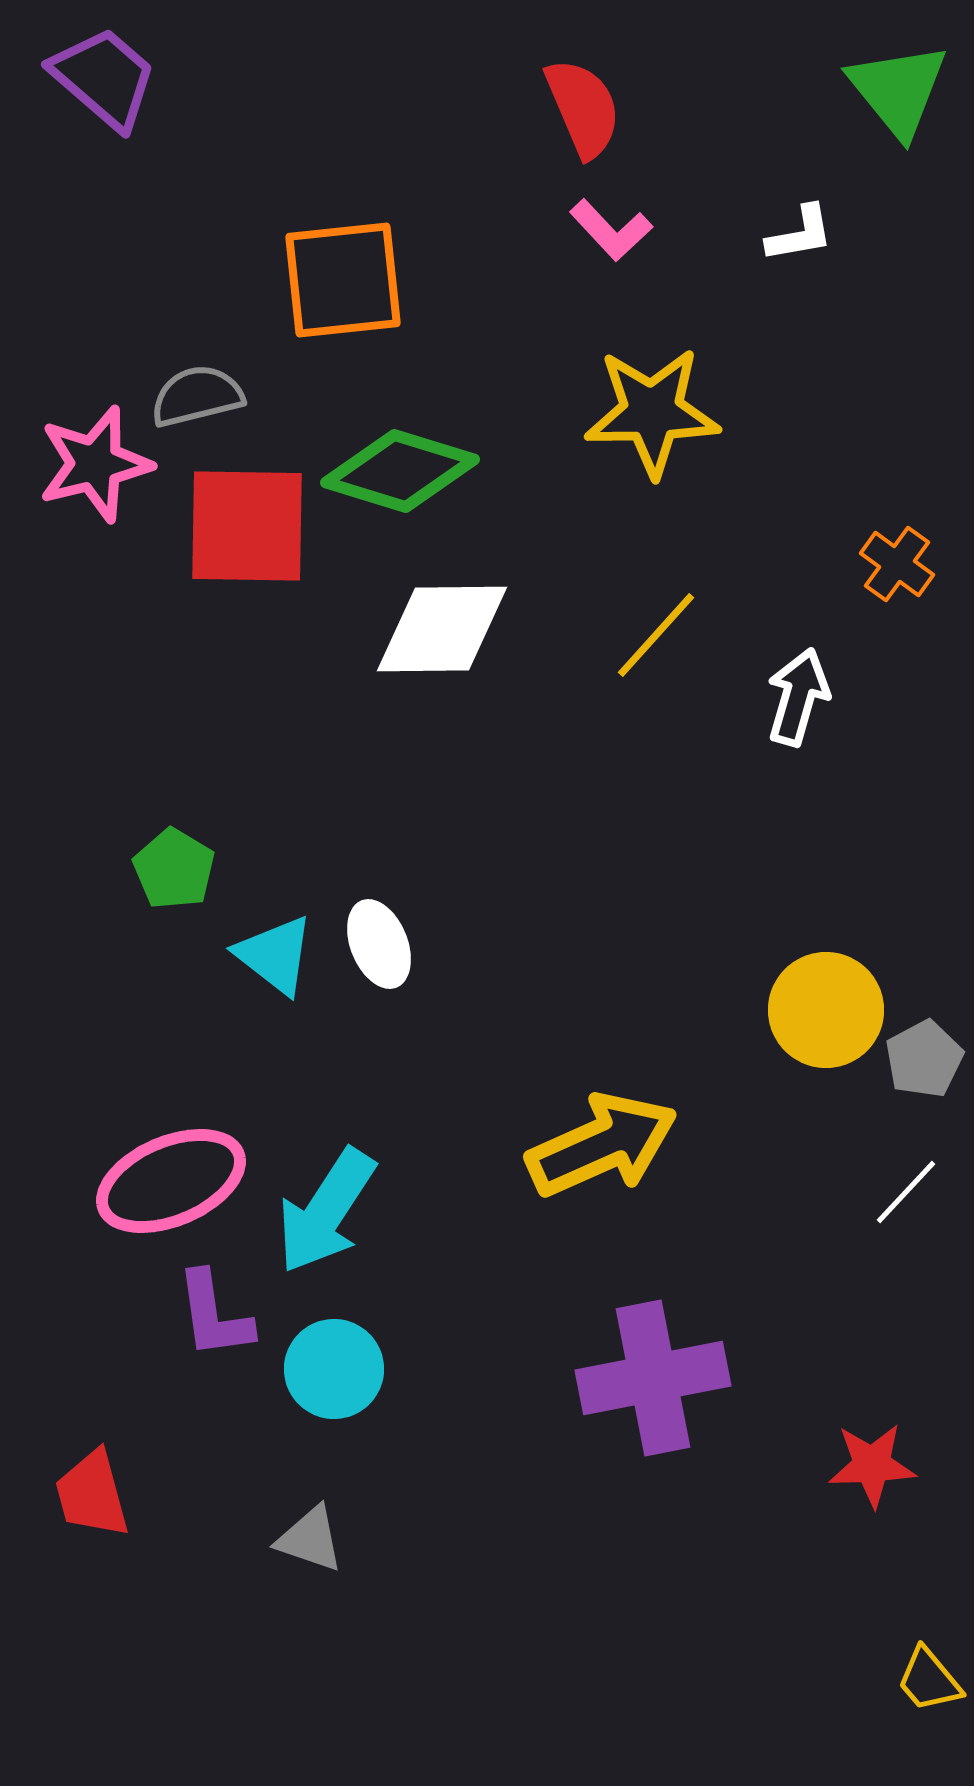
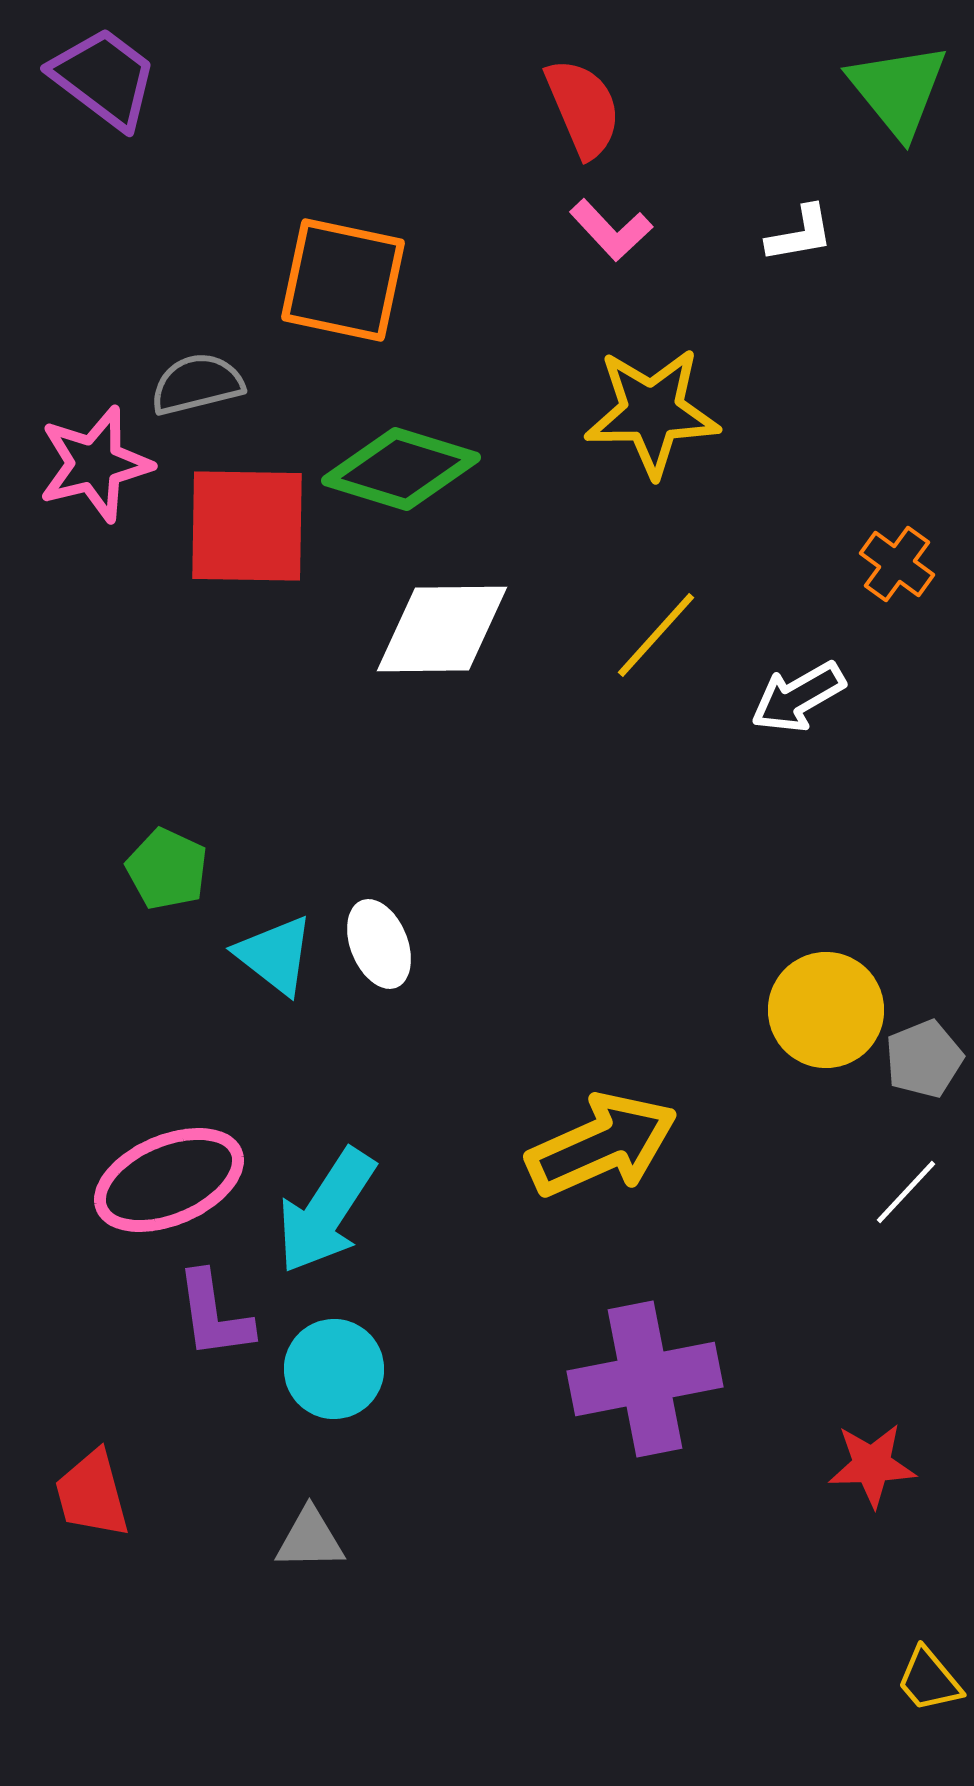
purple trapezoid: rotated 4 degrees counterclockwise
orange square: rotated 18 degrees clockwise
gray semicircle: moved 12 px up
green diamond: moved 1 px right, 2 px up
white arrow: rotated 136 degrees counterclockwise
green pentagon: moved 7 px left; rotated 6 degrees counterclockwise
gray pentagon: rotated 6 degrees clockwise
pink ellipse: moved 2 px left, 1 px up
purple cross: moved 8 px left, 1 px down
gray triangle: rotated 20 degrees counterclockwise
